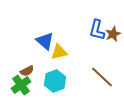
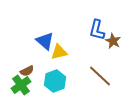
brown star: moved 7 px down; rotated 21 degrees counterclockwise
brown line: moved 2 px left, 1 px up
